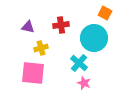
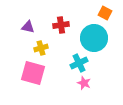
cyan cross: rotated 24 degrees clockwise
pink square: rotated 10 degrees clockwise
